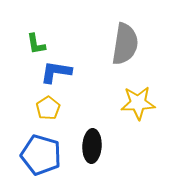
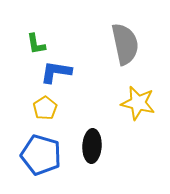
gray semicircle: rotated 21 degrees counterclockwise
yellow star: rotated 16 degrees clockwise
yellow pentagon: moved 3 px left
